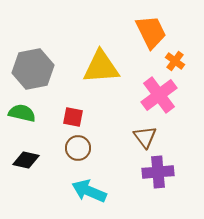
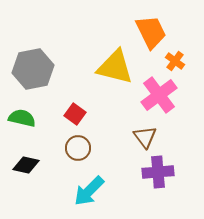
yellow triangle: moved 14 px right; rotated 18 degrees clockwise
green semicircle: moved 5 px down
red square: moved 2 px right, 3 px up; rotated 25 degrees clockwise
black diamond: moved 5 px down
cyan arrow: rotated 68 degrees counterclockwise
